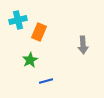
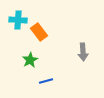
cyan cross: rotated 18 degrees clockwise
orange rectangle: rotated 60 degrees counterclockwise
gray arrow: moved 7 px down
